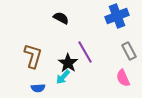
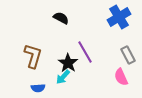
blue cross: moved 2 px right, 1 px down; rotated 10 degrees counterclockwise
gray rectangle: moved 1 px left, 4 px down
pink semicircle: moved 2 px left, 1 px up
